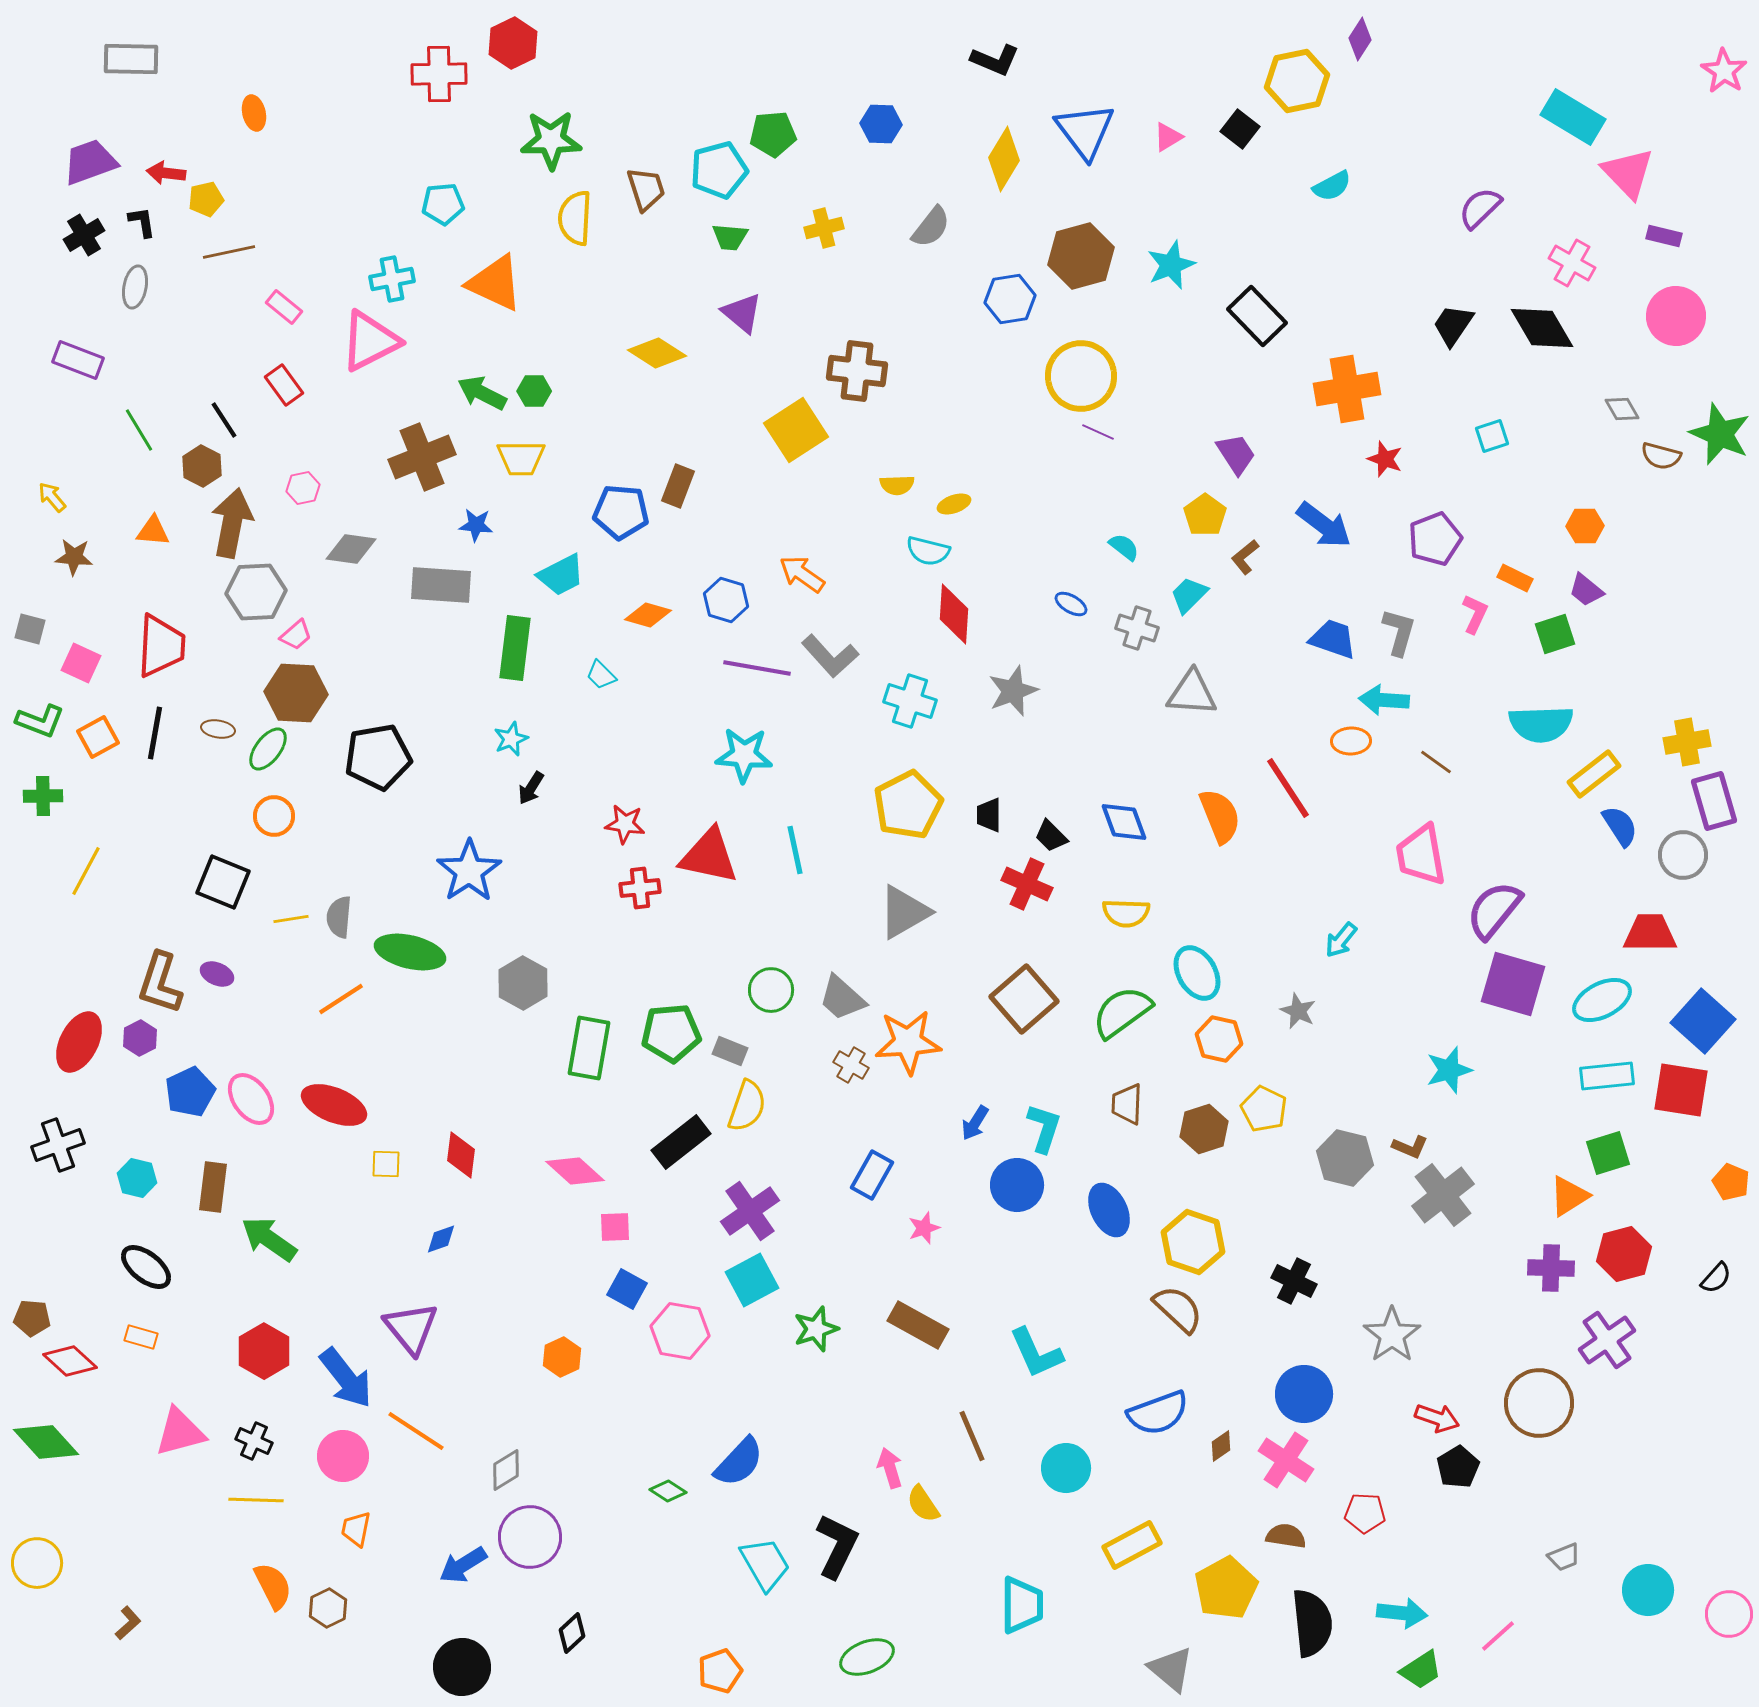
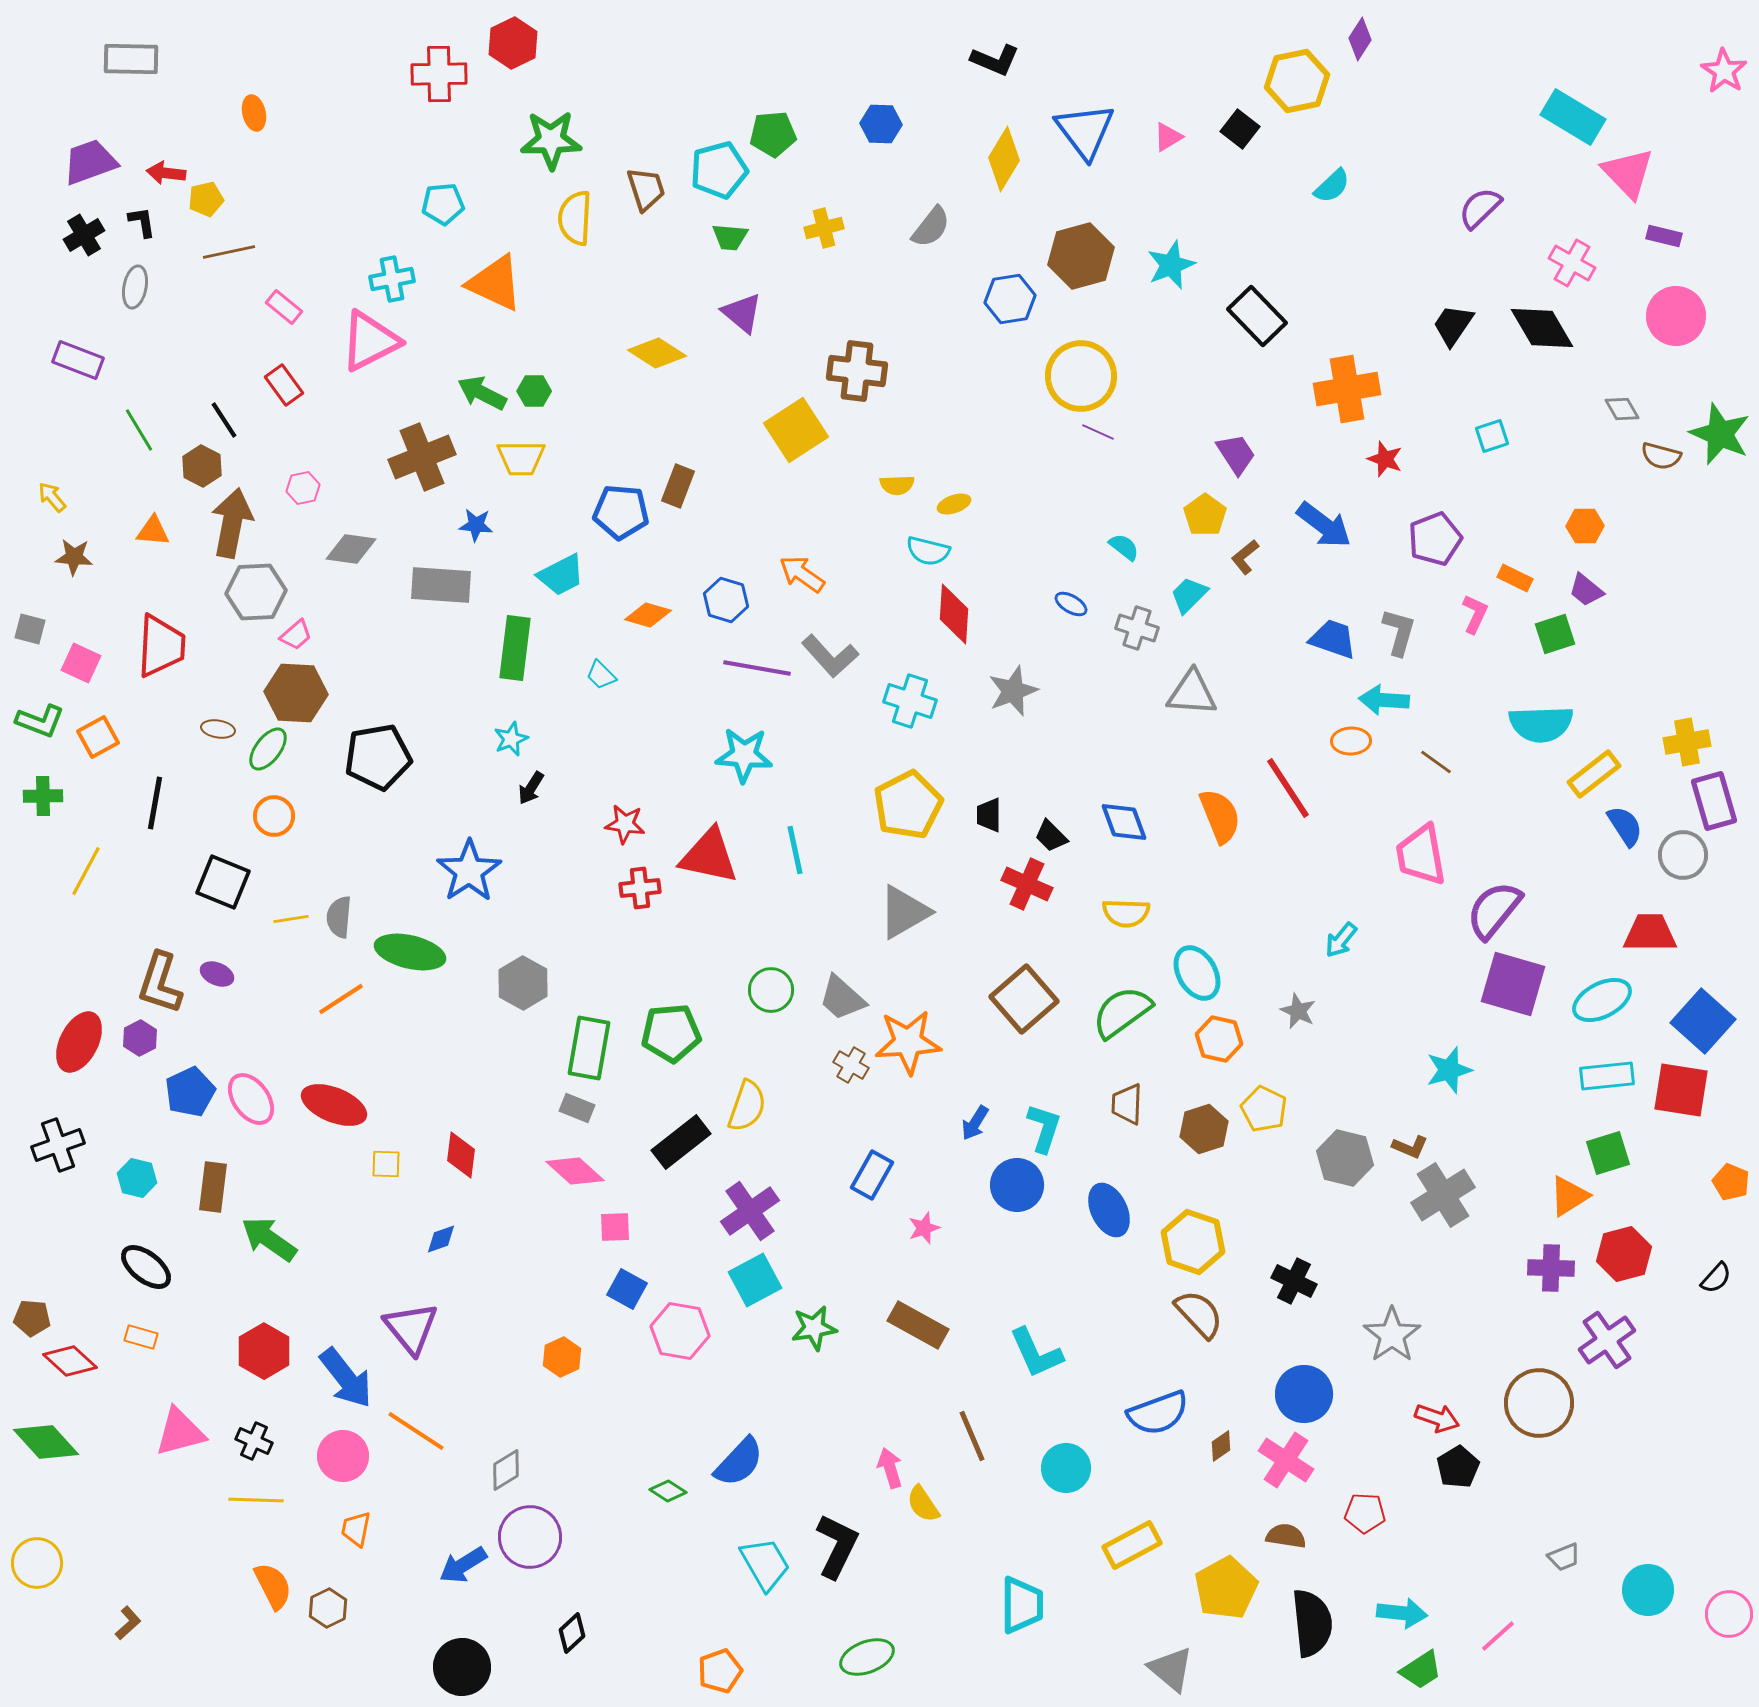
cyan semicircle at (1332, 186): rotated 15 degrees counterclockwise
black line at (155, 733): moved 70 px down
blue semicircle at (1620, 826): moved 5 px right
gray rectangle at (730, 1051): moved 153 px left, 57 px down
gray cross at (1443, 1195): rotated 6 degrees clockwise
cyan square at (752, 1280): moved 3 px right
brown semicircle at (1178, 1309): moved 21 px right, 5 px down; rotated 4 degrees clockwise
green star at (816, 1329): moved 2 px left, 1 px up; rotated 9 degrees clockwise
